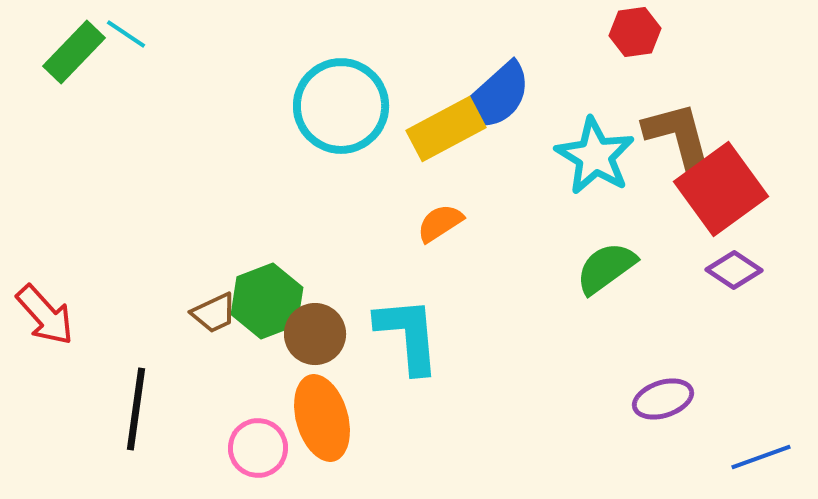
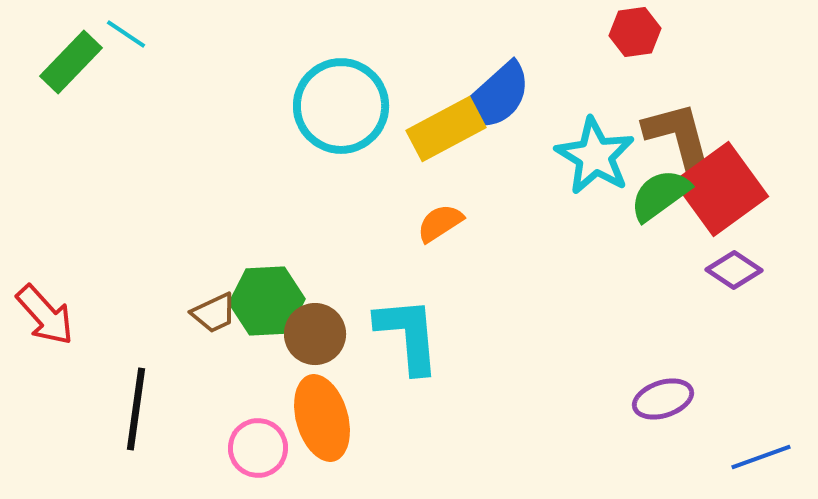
green rectangle: moved 3 px left, 10 px down
green semicircle: moved 54 px right, 73 px up
green hexagon: rotated 18 degrees clockwise
